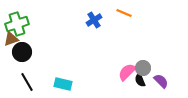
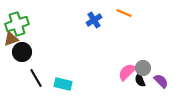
black line: moved 9 px right, 4 px up
